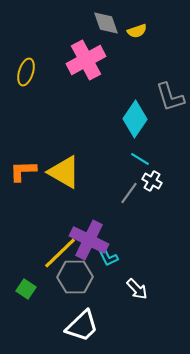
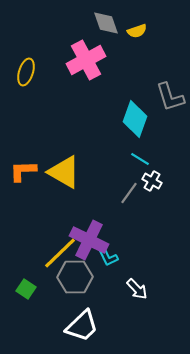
cyan diamond: rotated 15 degrees counterclockwise
